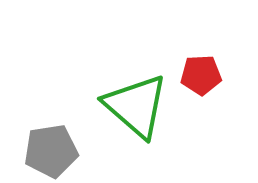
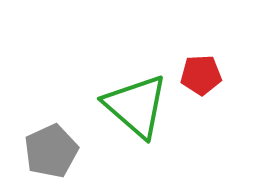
gray pentagon: rotated 16 degrees counterclockwise
